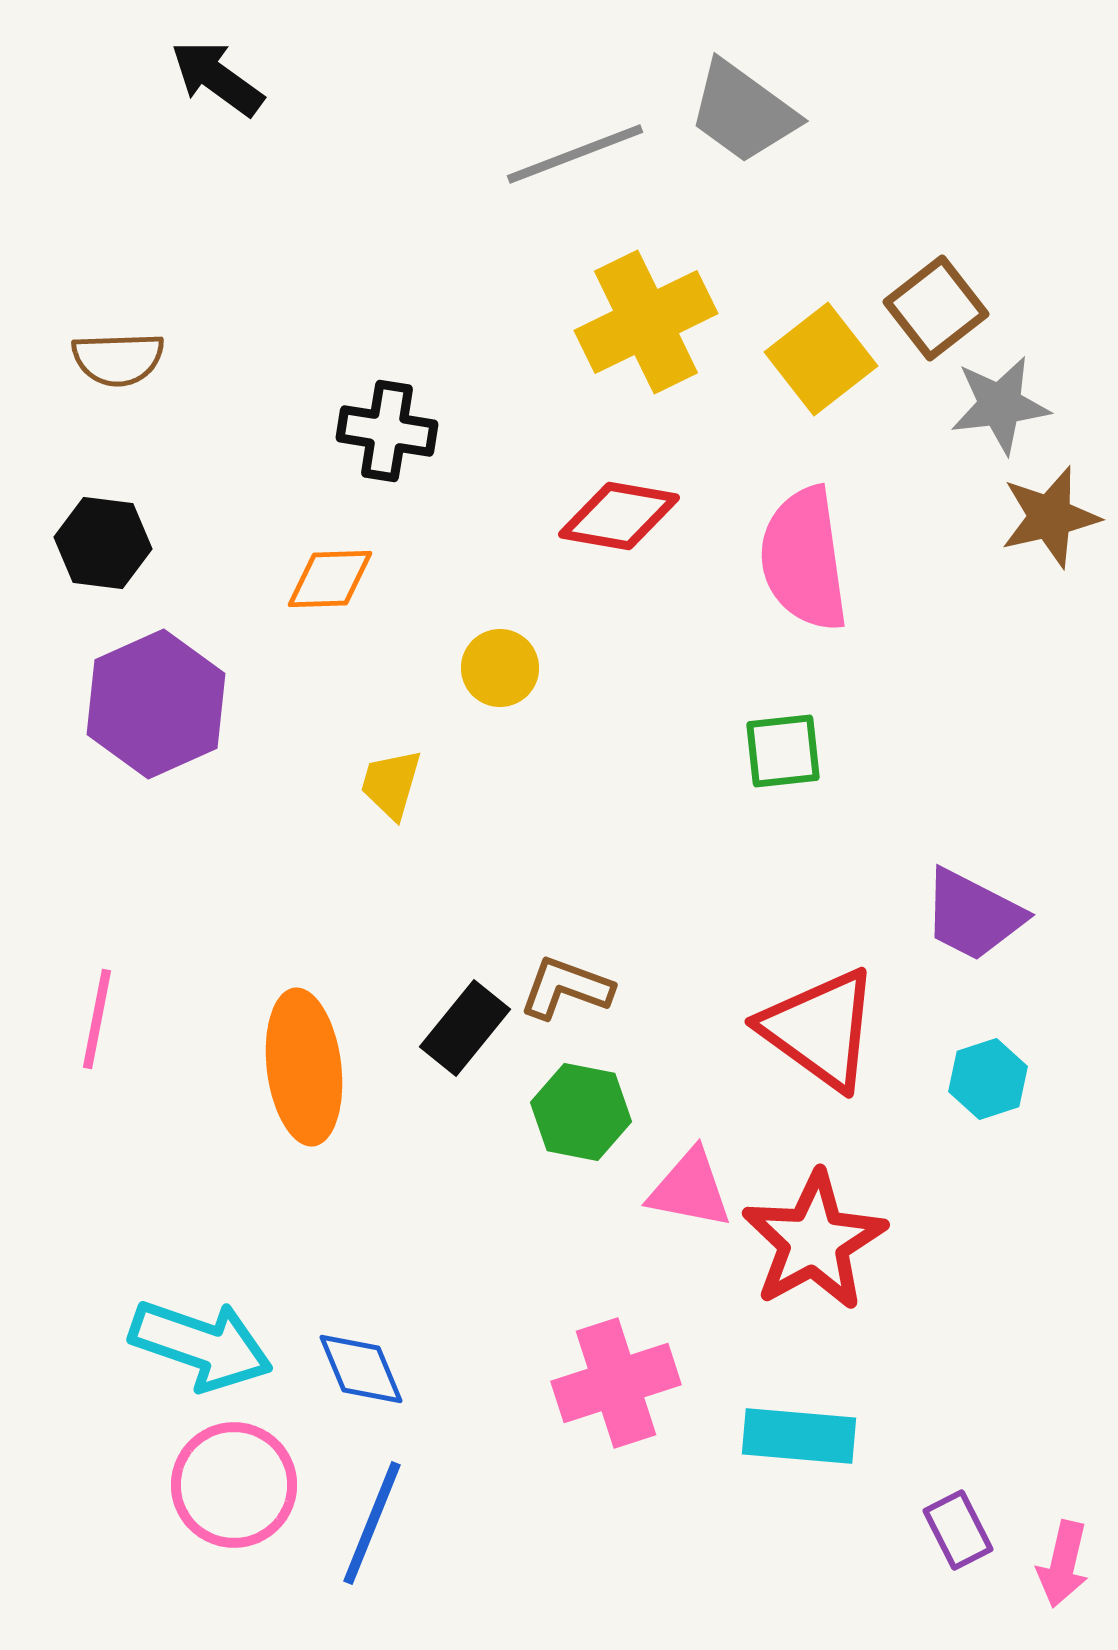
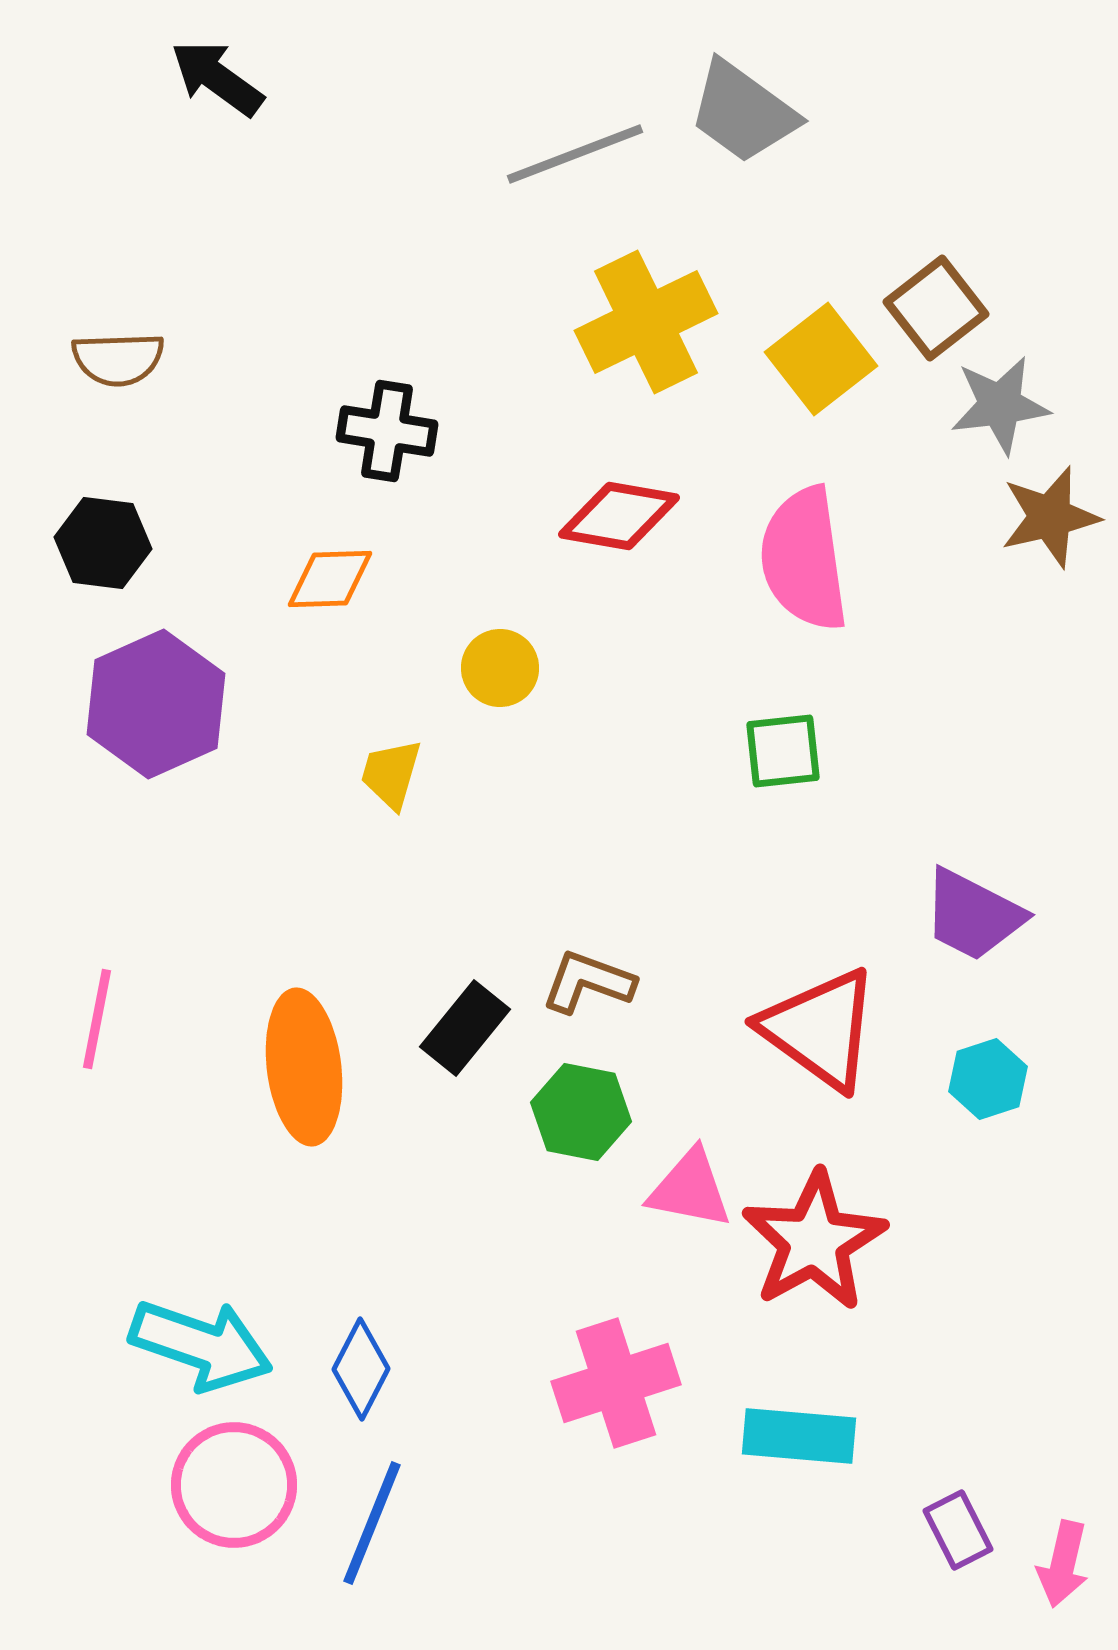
yellow trapezoid: moved 10 px up
brown L-shape: moved 22 px right, 6 px up
blue diamond: rotated 50 degrees clockwise
